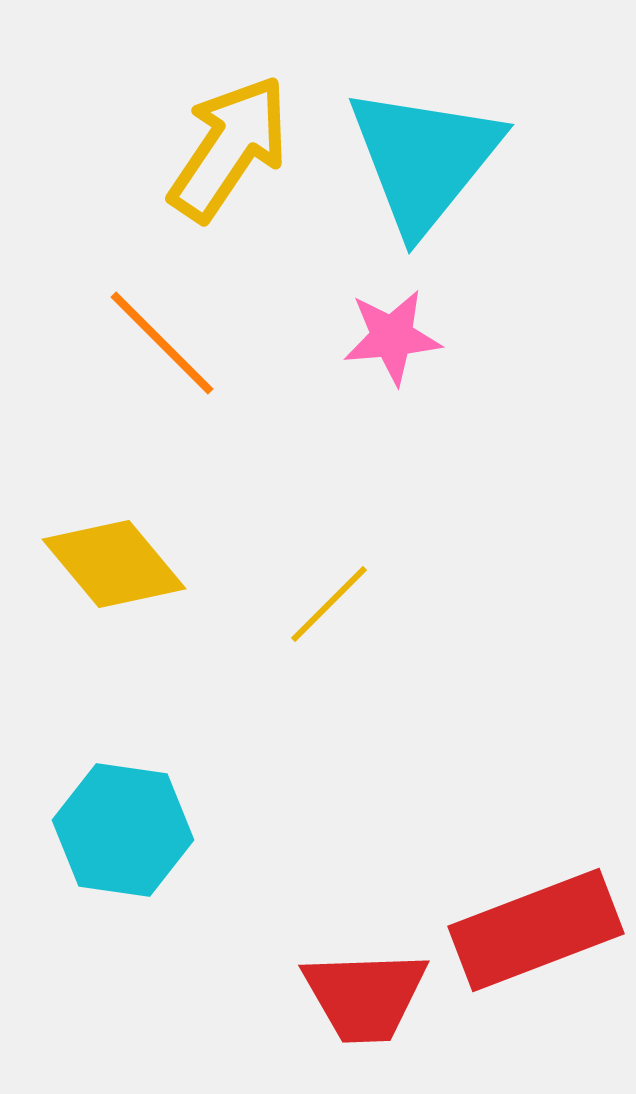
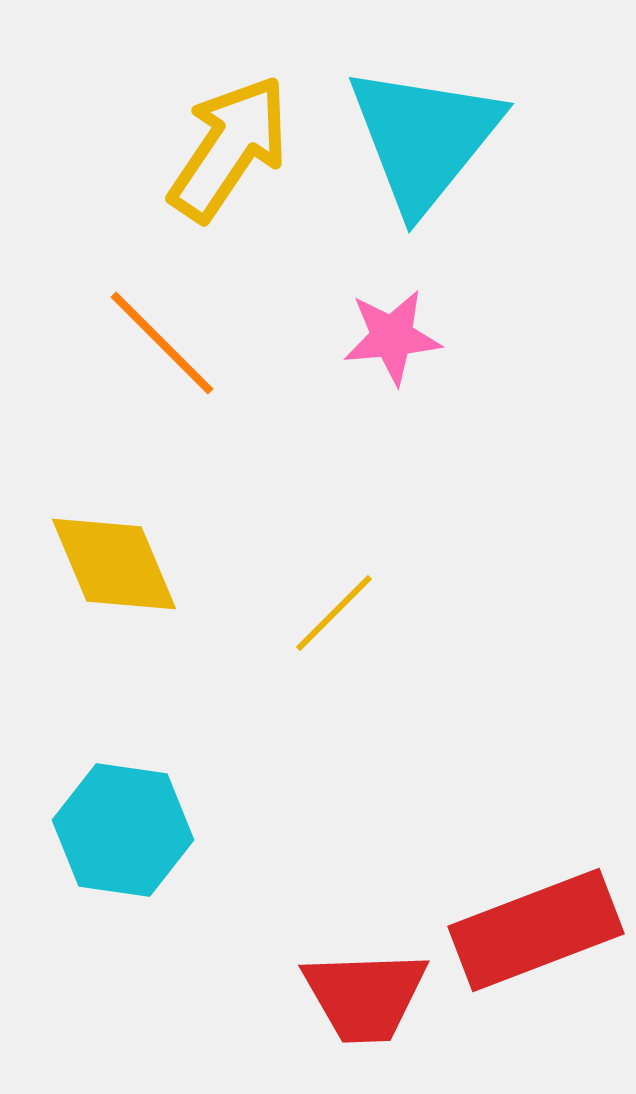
cyan triangle: moved 21 px up
yellow diamond: rotated 17 degrees clockwise
yellow line: moved 5 px right, 9 px down
